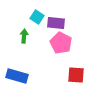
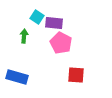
purple rectangle: moved 2 px left
blue rectangle: moved 1 px down
